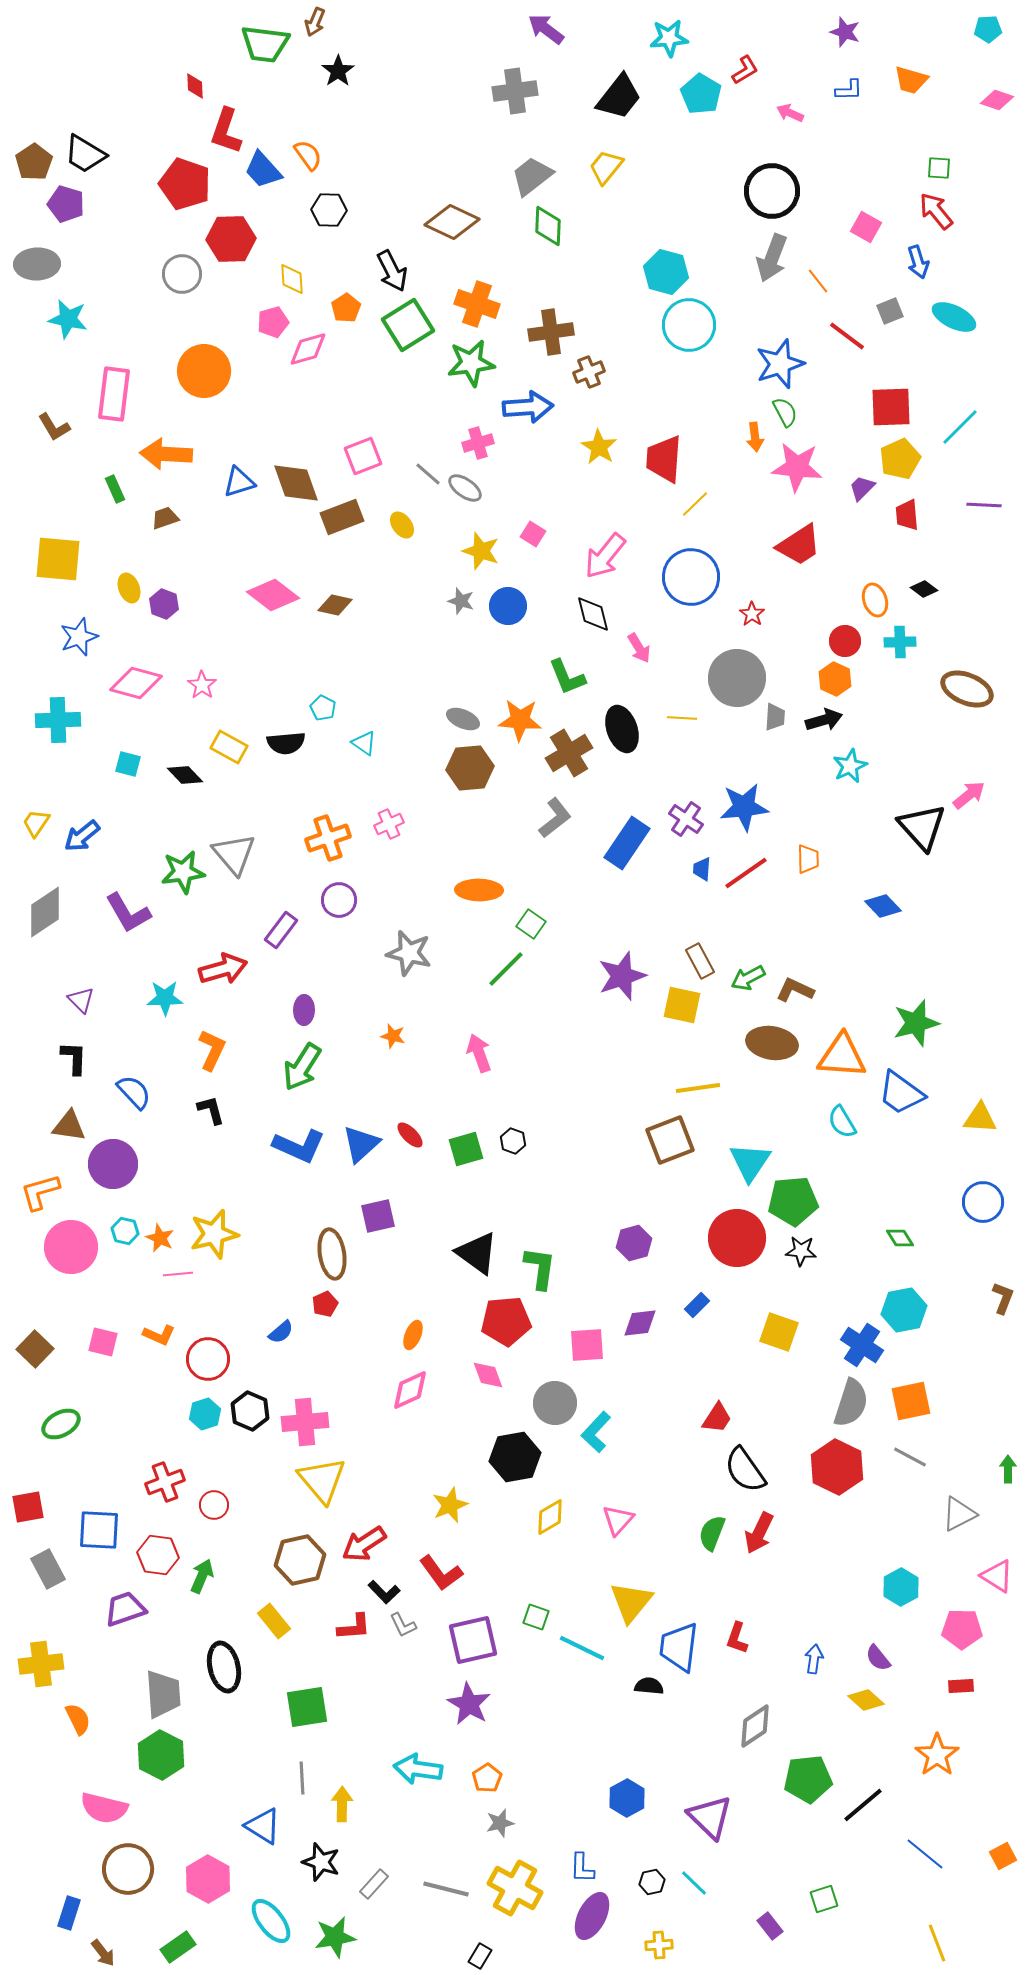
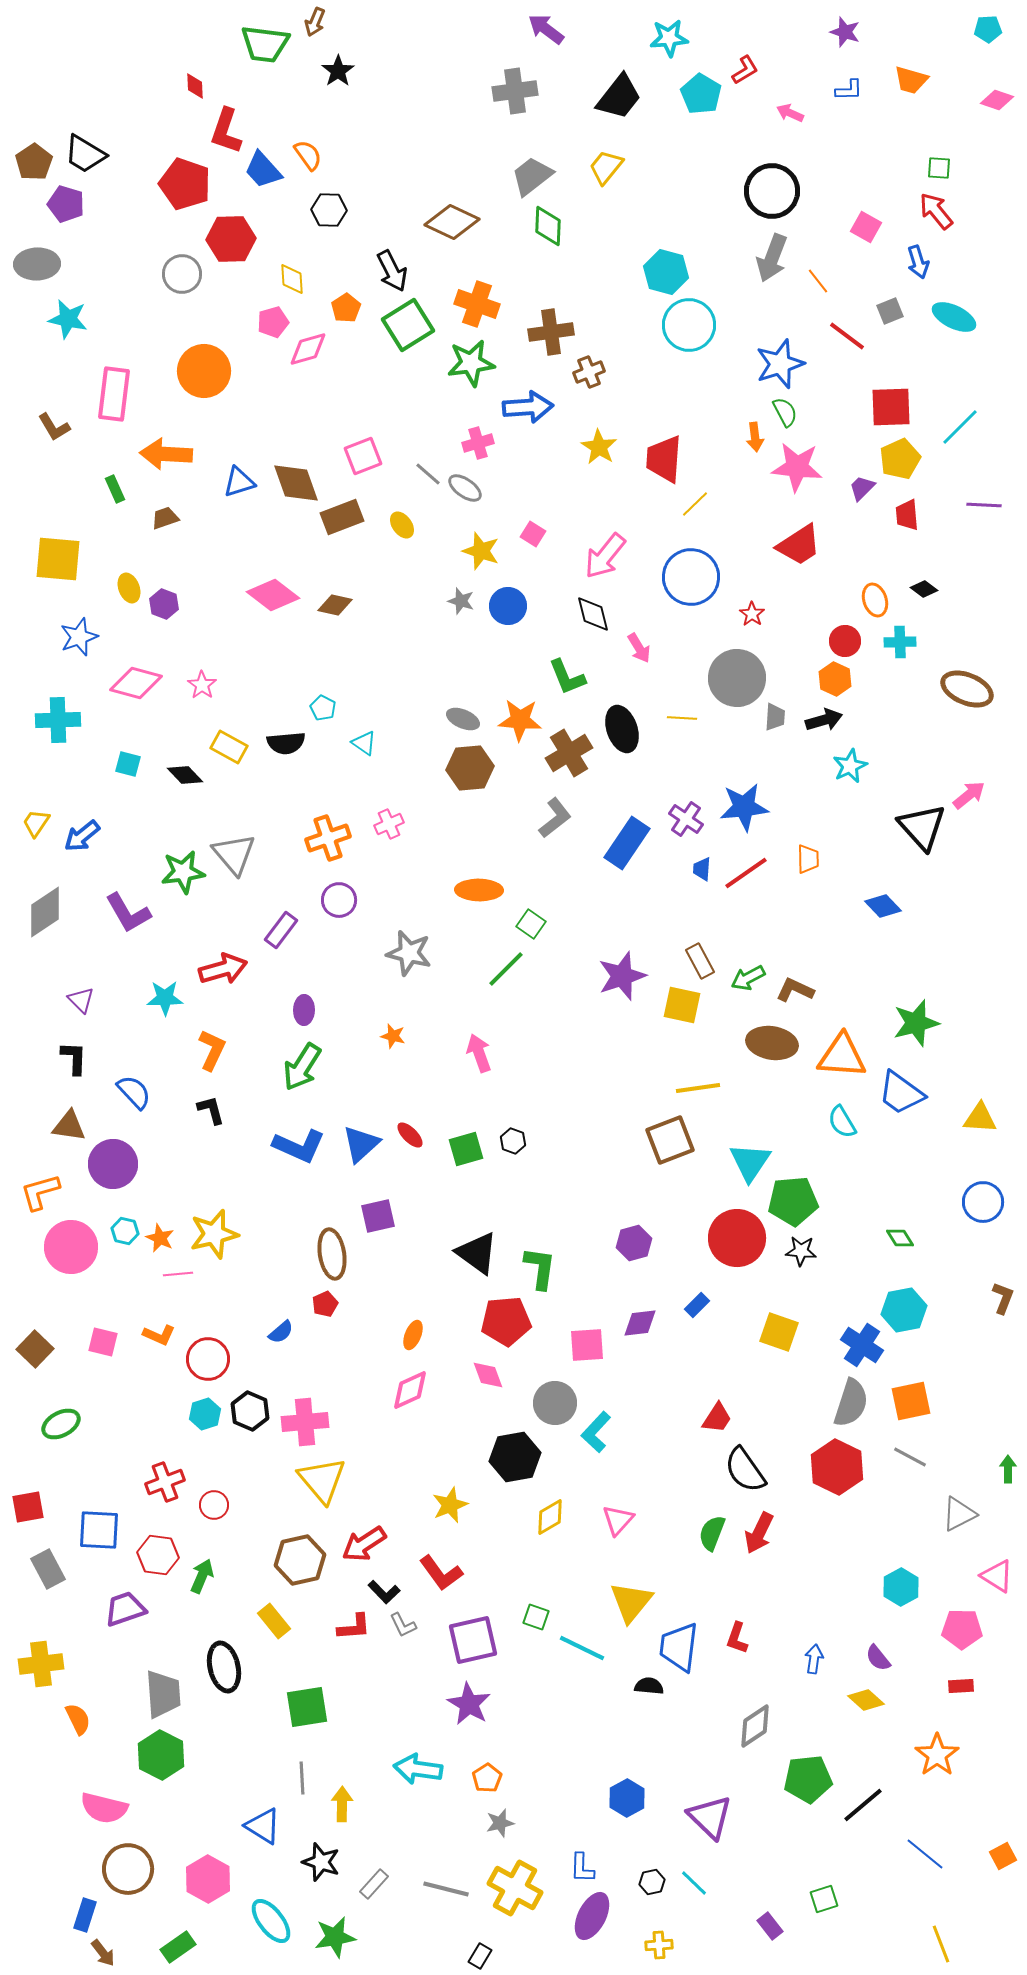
blue rectangle at (69, 1913): moved 16 px right, 2 px down
yellow line at (937, 1943): moved 4 px right, 1 px down
